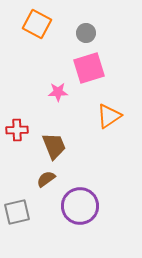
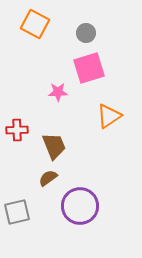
orange square: moved 2 px left
brown semicircle: moved 2 px right, 1 px up
